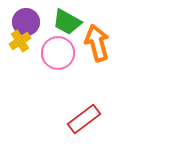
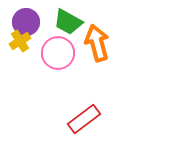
green trapezoid: moved 1 px right
